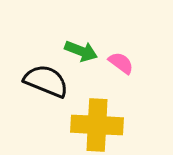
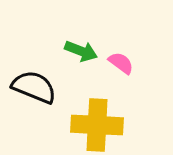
black semicircle: moved 12 px left, 6 px down
